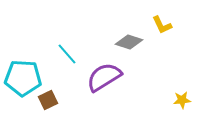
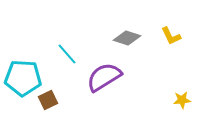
yellow L-shape: moved 9 px right, 11 px down
gray diamond: moved 2 px left, 4 px up
